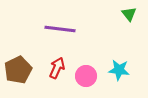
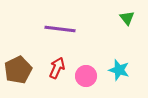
green triangle: moved 2 px left, 4 px down
cyan star: rotated 10 degrees clockwise
